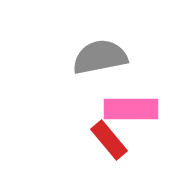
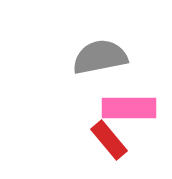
pink rectangle: moved 2 px left, 1 px up
